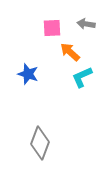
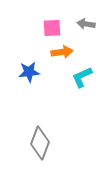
orange arrow: moved 8 px left; rotated 130 degrees clockwise
blue star: moved 1 px right, 2 px up; rotated 25 degrees counterclockwise
